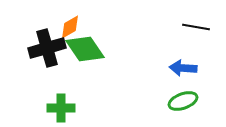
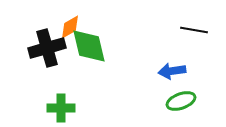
black line: moved 2 px left, 3 px down
green diamond: moved 4 px right, 3 px up; rotated 21 degrees clockwise
blue arrow: moved 11 px left, 3 px down; rotated 12 degrees counterclockwise
green ellipse: moved 2 px left
